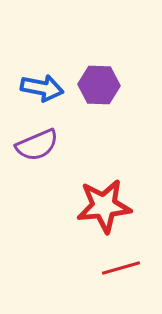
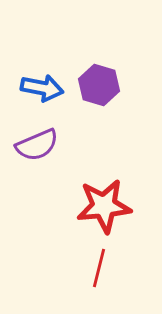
purple hexagon: rotated 15 degrees clockwise
red line: moved 22 px left; rotated 60 degrees counterclockwise
